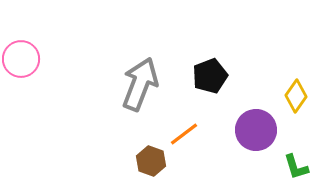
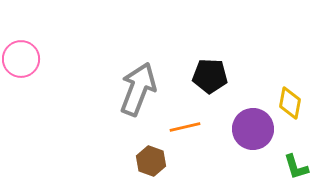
black pentagon: rotated 24 degrees clockwise
gray arrow: moved 2 px left, 5 px down
yellow diamond: moved 6 px left, 7 px down; rotated 24 degrees counterclockwise
purple circle: moved 3 px left, 1 px up
orange line: moved 1 px right, 7 px up; rotated 24 degrees clockwise
